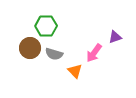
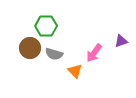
purple triangle: moved 6 px right, 4 px down
